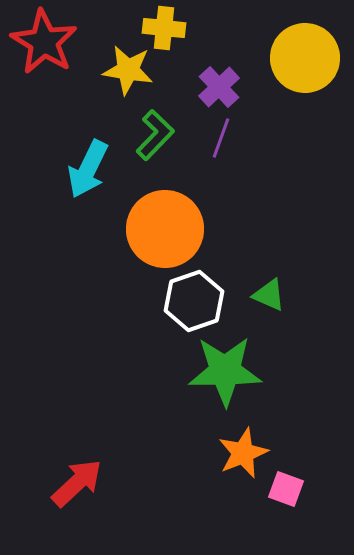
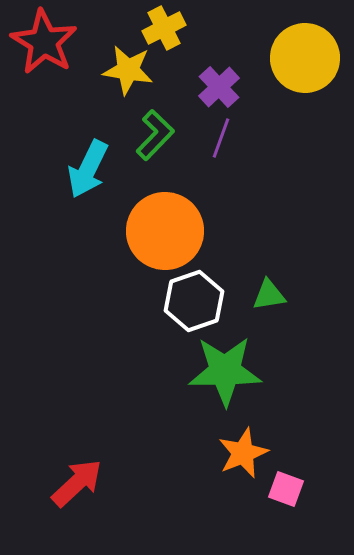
yellow cross: rotated 33 degrees counterclockwise
orange circle: moved 2 px down
green triangle: rotated 33 degrees counterclockwise
